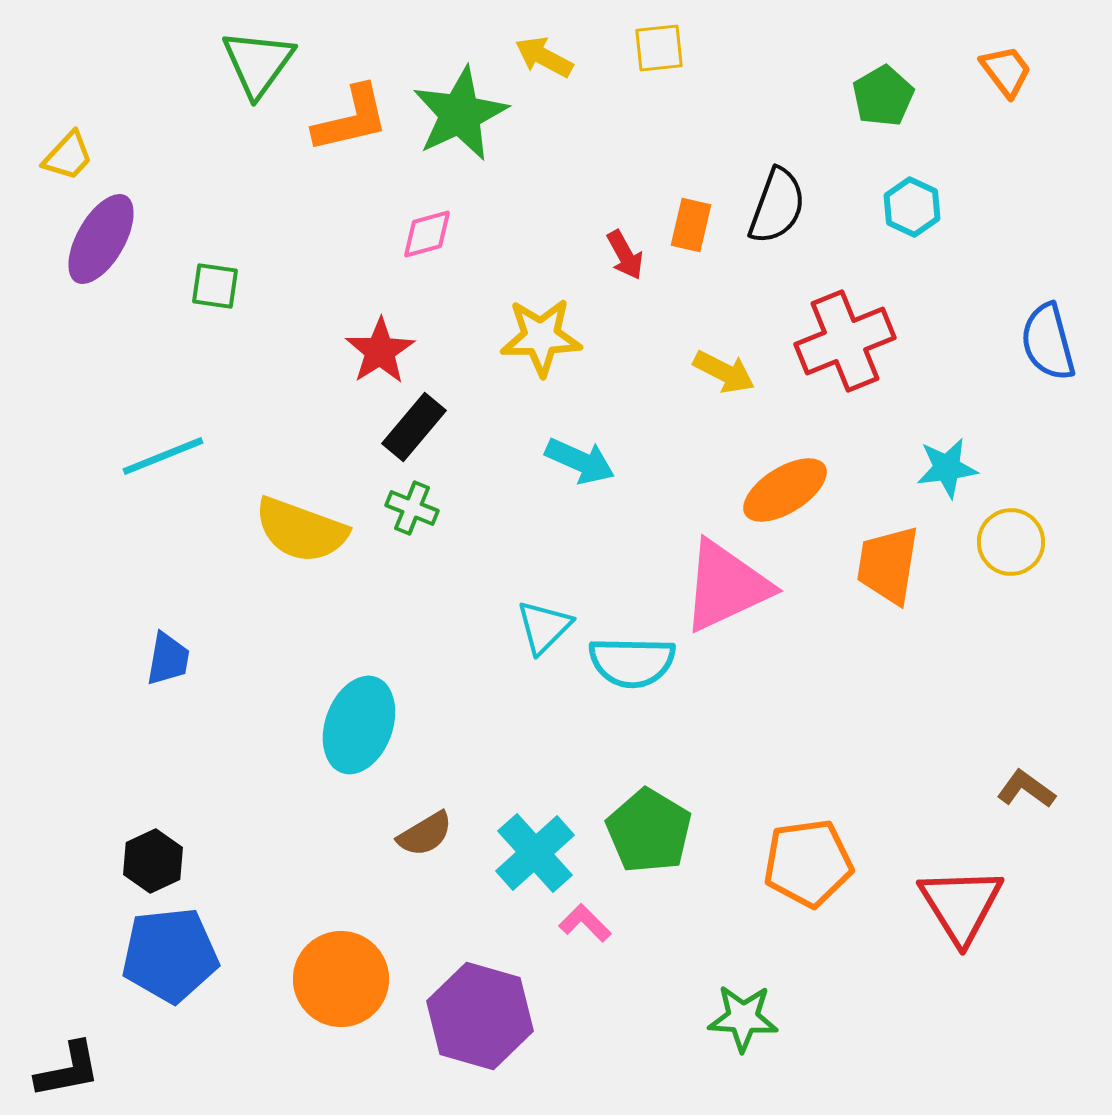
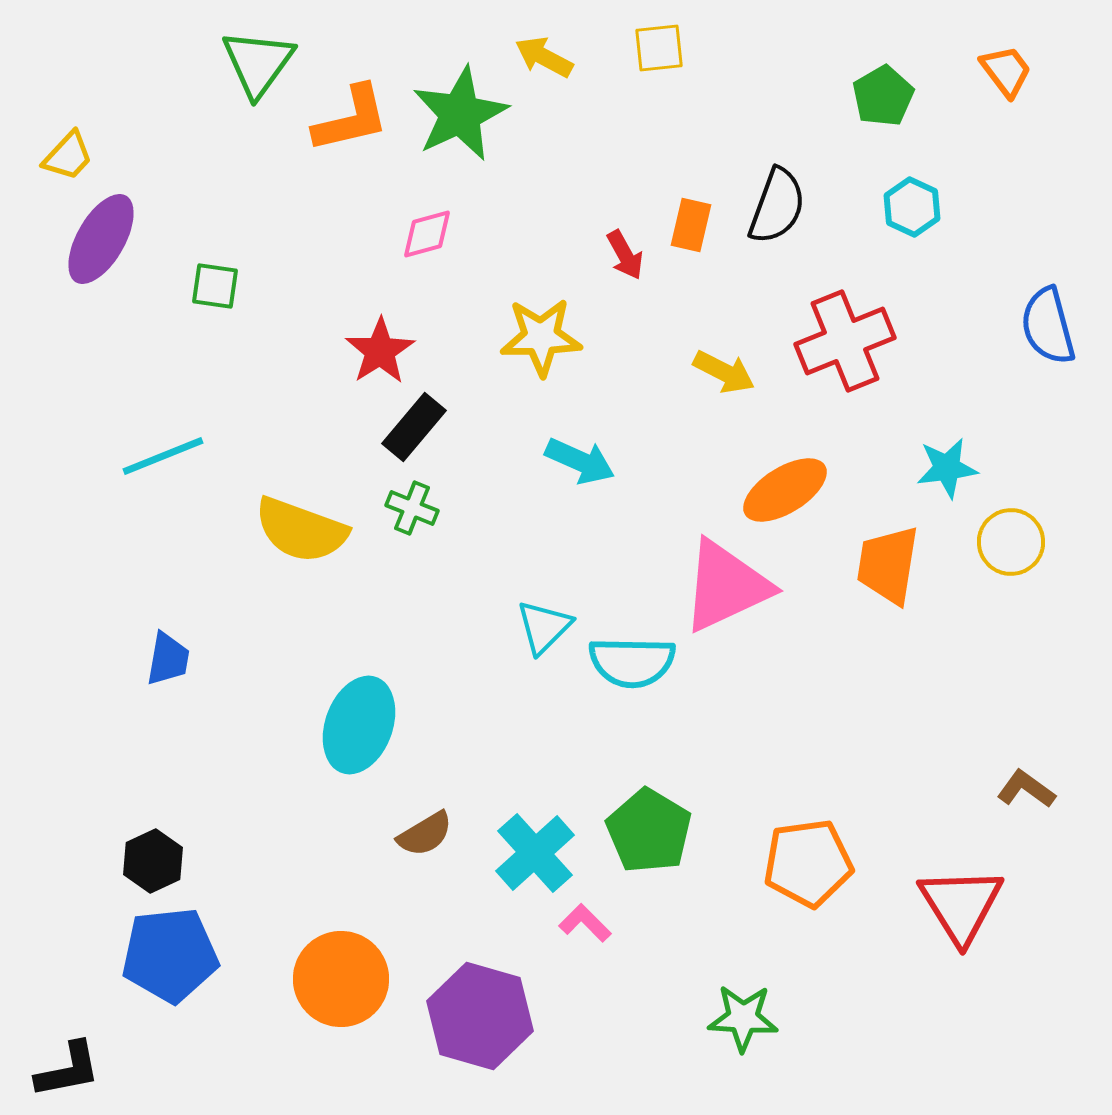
blue semicircle at (1048, 342): moved 16 px up
